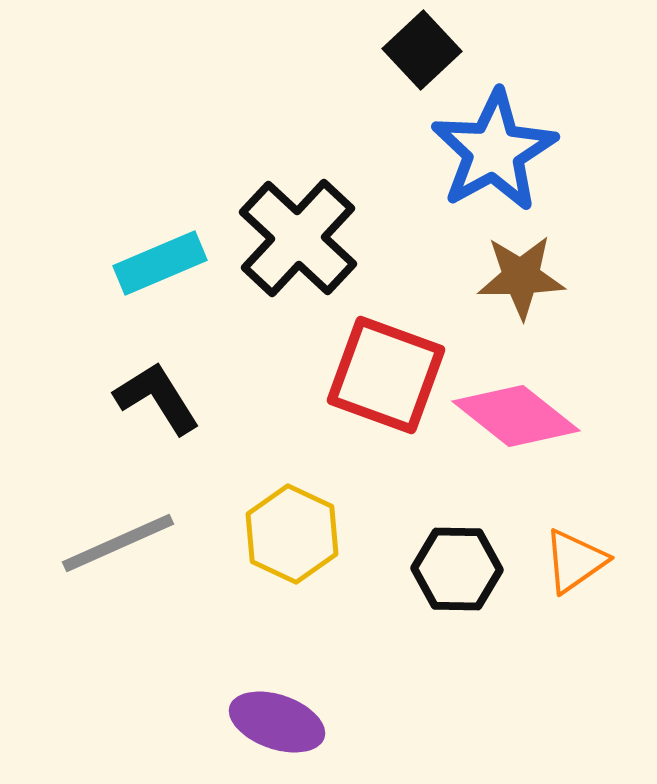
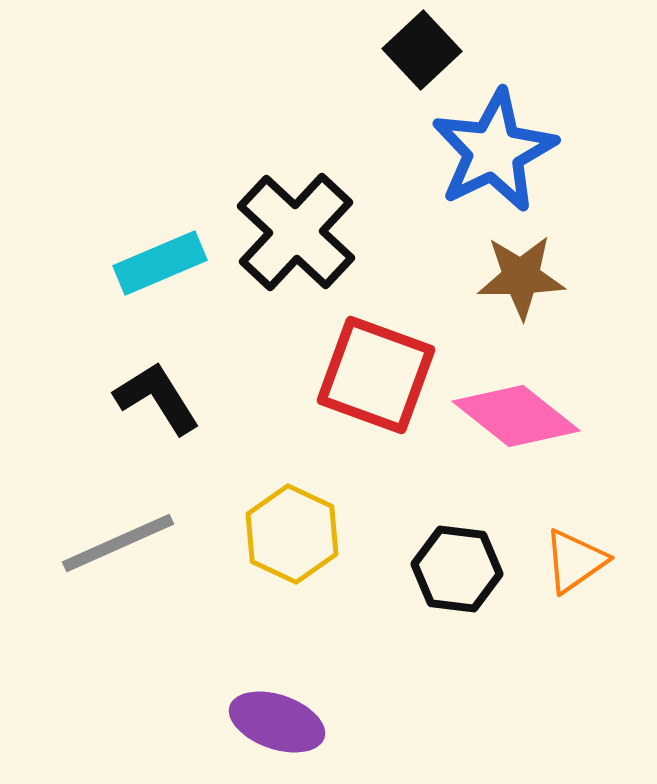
blue star: rotated 3 degrees clockwise
black cross: moved 2 px left, 6 px up
red square: moved 10 px left
black hexagon: rotated 6 degrees clockwise
